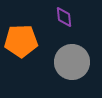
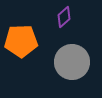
purple diamond: rotated 55 degrees clockwise
